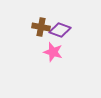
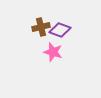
brown cross: rotated 24 degrees counterclockwise
